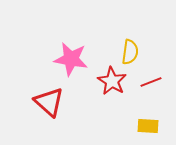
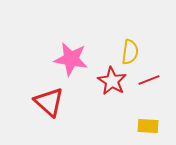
red line: moved 2 px left, 2 px up
